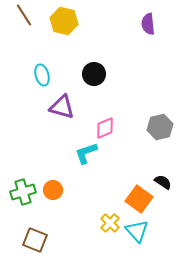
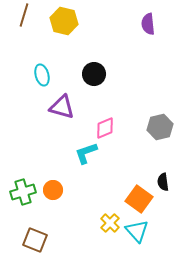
brown line: rotated 50 degrees clockwise
black semicircle: rotated 132 degrees counterclockwise
